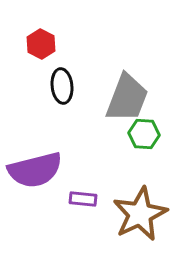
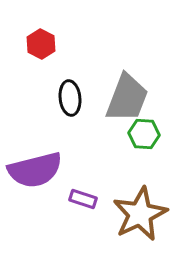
black ellipse: moved 8 px right, 12 px down
purple rectangle: rotated 12 degrees clockwise
